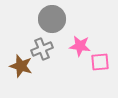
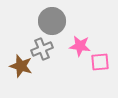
gray circle: moved 2 px down
